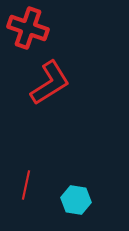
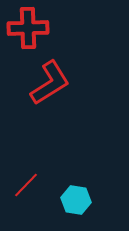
red cross: rotated 21 degrees counterclockwise
red line: rotated 32 degrees clockwise
